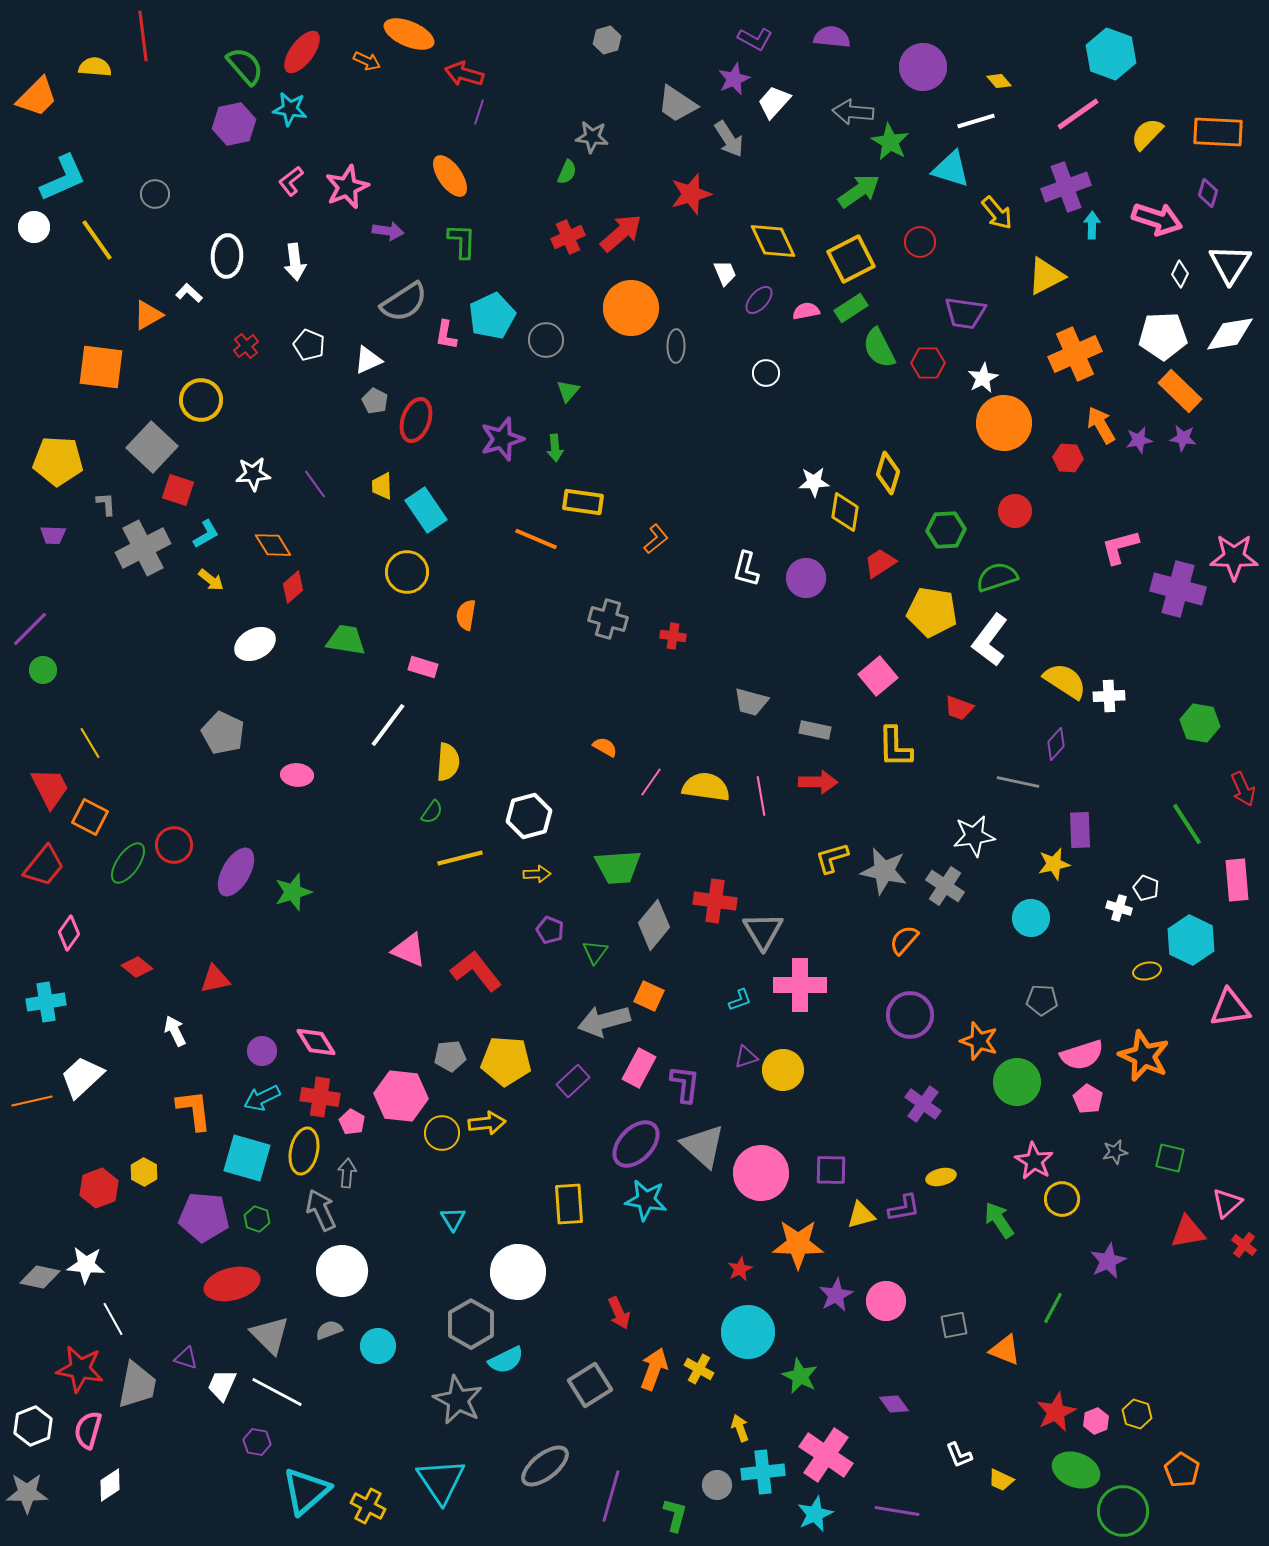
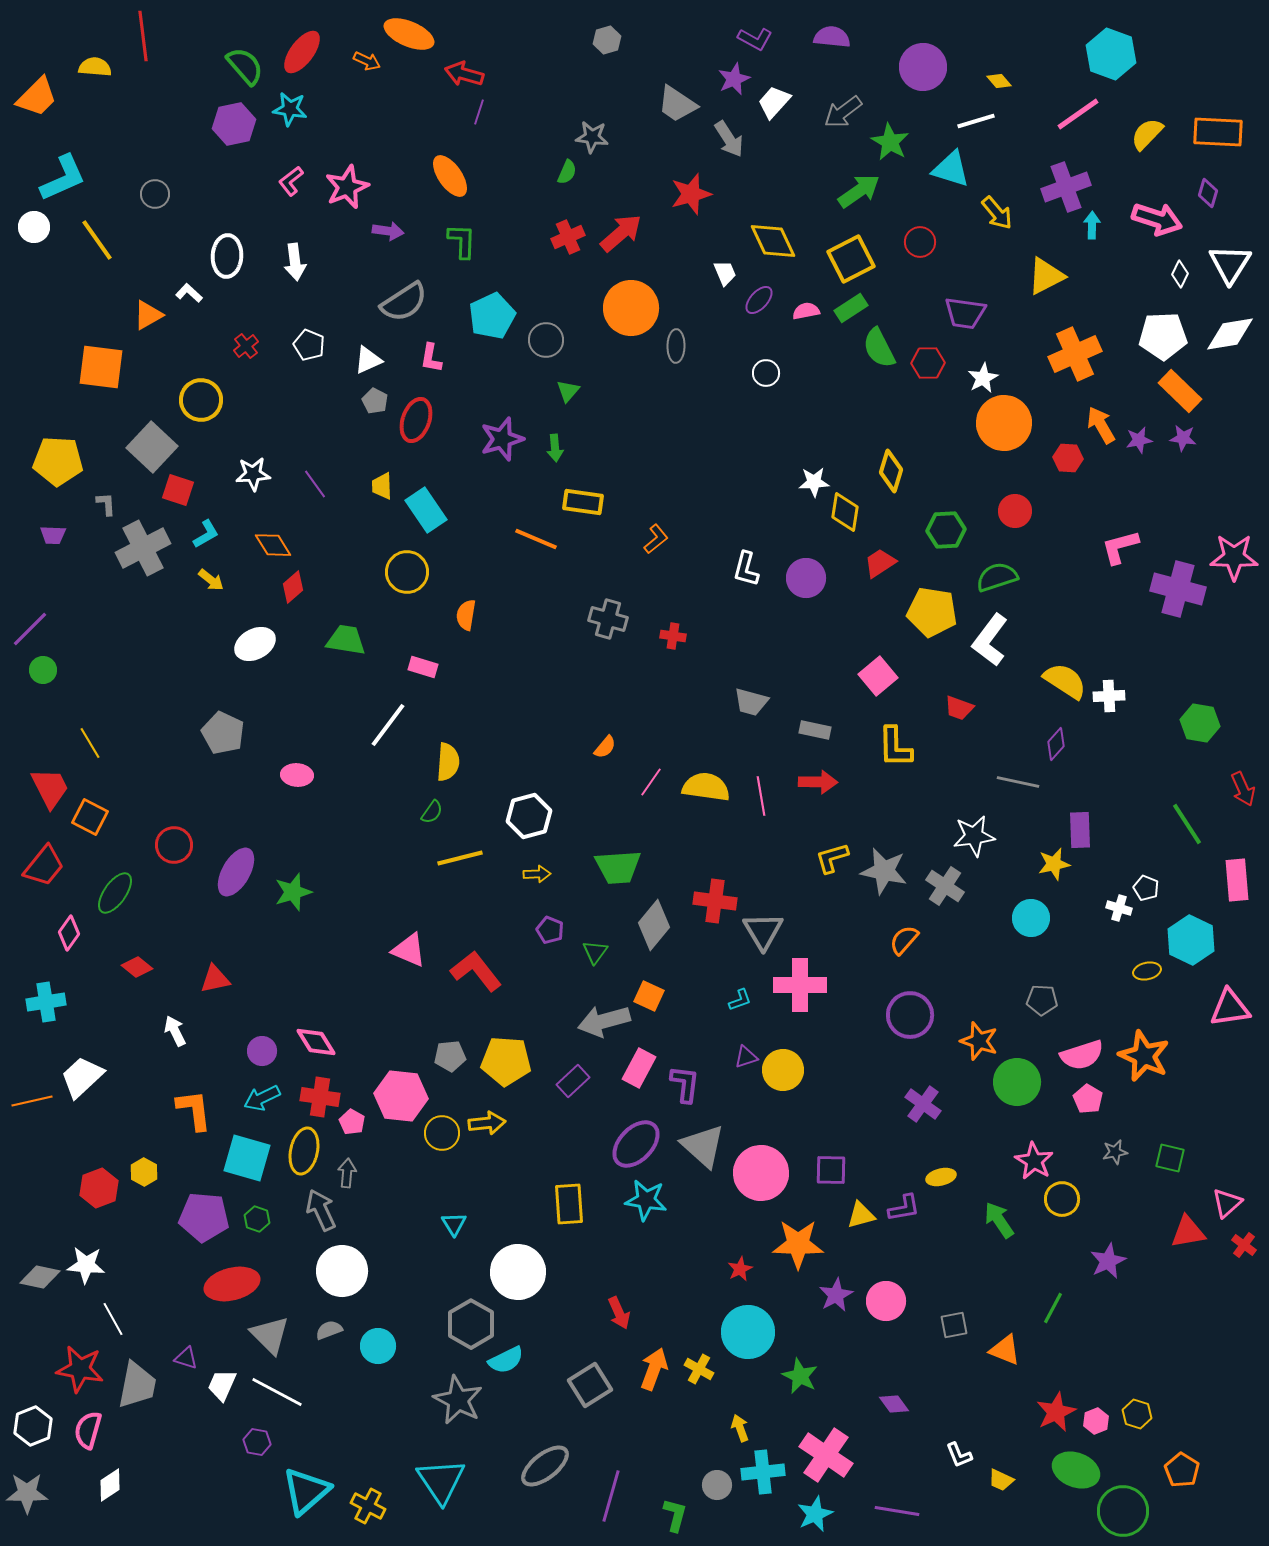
gray arrow at (853, 112): moved 10 px left; rotated 42 degrees counterclockwise
pink L-shape at (446, 335): moved 15 px left, 23 px down
yellow diamond at (888, 473): moved 3 px right, 2 px up
orange semicircle at (605, 747): rotated 100 degrees clockwise
green ellipse at (128, 863): moved 13 px left, 30 px down
cyan triangle at (453, 1219): moved 1 px right, 5 px down
